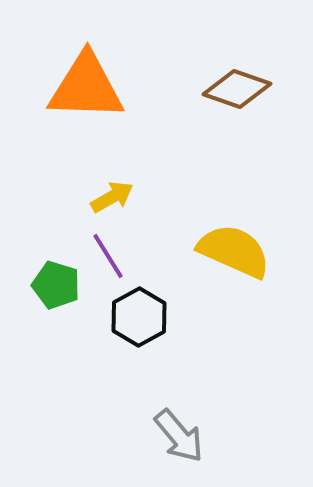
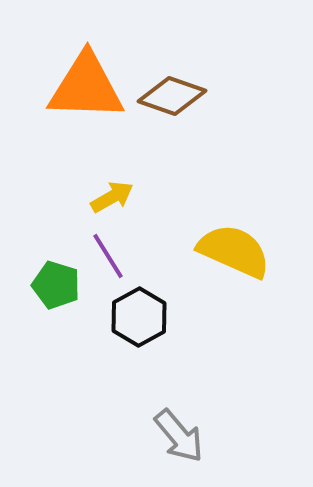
brown diamond: moved 65 px left, 7 px down
